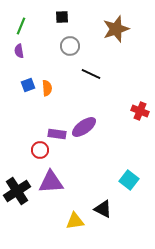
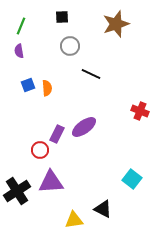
brown star: moved 5 px up
purple rectangle: rotated 72 degrees counterclockwise
cyan square: moved 3 px right, 1 px up
yellow triangle: moved 1 px left, 1 px up
